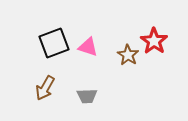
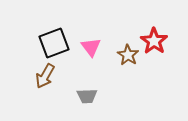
pink triangle: moved 3 px right; rotated 35 degrees clockwise
brown arrow: moved 12 px up
